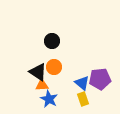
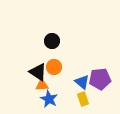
blue triangle: moved 1 px up
